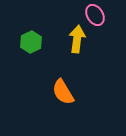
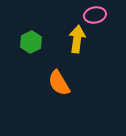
pink ellipse: rotated 70 degrees counterclockwise
orange semicircle: moved 4 px left, 9 px up
